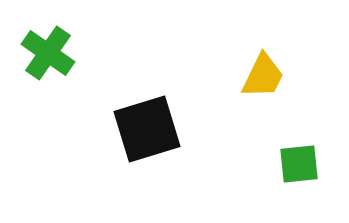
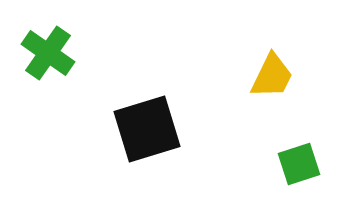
yellow trapezoid: moved 9 px right
green square: rotated 12 degrees counterclockwise
